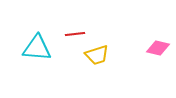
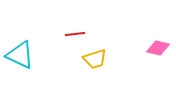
cyan triangle: moved 17 px left, 7 px down; rotated 20 degrees clockwise
yellow trapezoid: moved 2 px left, 4 px down
